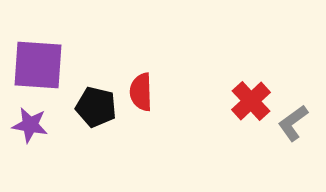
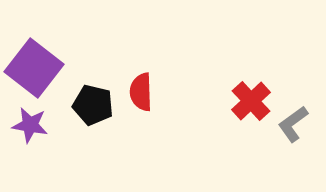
purple square: moved 4 px left, 3 px down; rotated 34 degrees clockwise
black pentagon: moved 3 px left, 2 px up
gray L-shape: moved 1 px down
